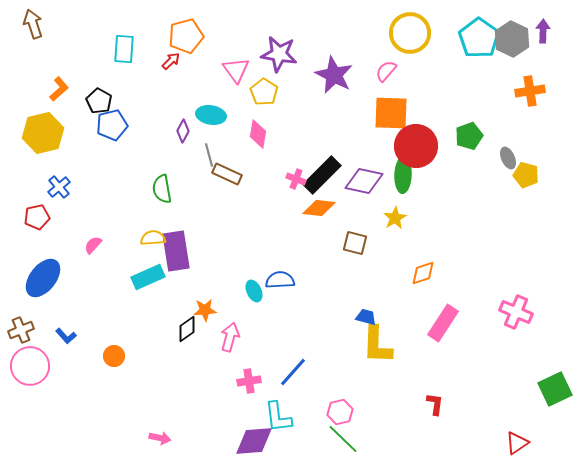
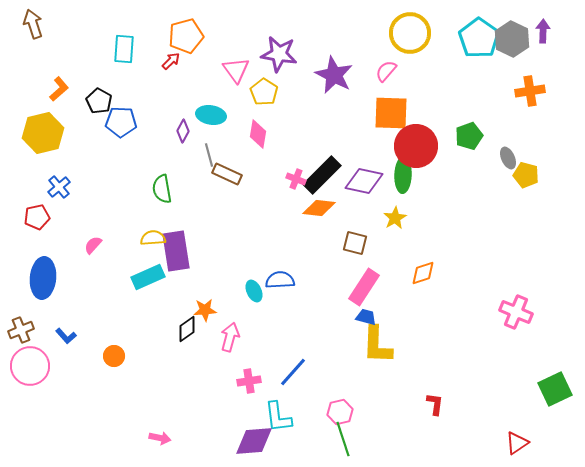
blue pentagon at (112, 125): moved 9 px right, 3 px up; rotated 16 degrees clockwise
blue ellipse at (43, 278): rotated 33 degrees counterclockwise
pink rectangle at (443, 323): moved 79 px left, 36 px up
green line at (343, 439): rotated 28 degrees clockwise
